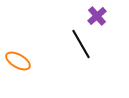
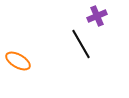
purple cross: rotated 18 degrees clockwise
